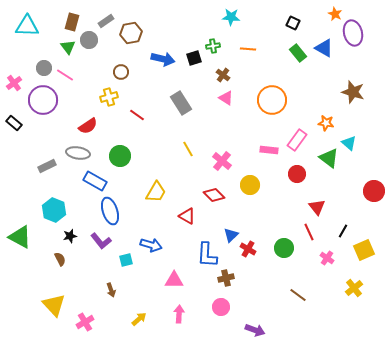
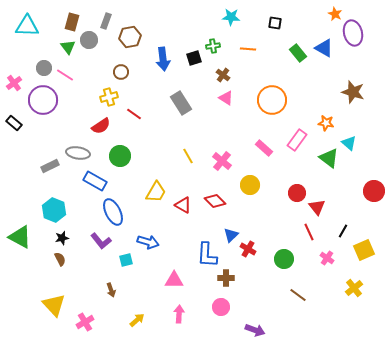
gray rectangle at (106, 21): rotated 35 degrees counterclockwise
black square at (293, 23): moved 18 px left; rotated 16 degrees counterclockwise
brown hexagon at (131, 33): moved 1 px left, 4 px down
blue arrow at (163, 59): rotated 70 degrees clockwise
red line at (137, 115): moved 3 px left, 1 px up
red semicircle at (88, 126): moved 13 px right
yellow line at (188, 149): moved 7 px down
pink rectangle at (269, 150): moved 5 px left, 2 px up; rotated 36 degrees clockwise
gray rectangle at (47, 166): moved 3 px right
red circle at (297, 174): moved 19 px down
red diamond at (214, 195): moved 1 px right, 6 px down
blue ellipse at (110, 211): moved 3 px right, 1 px down; rotated 8 degrees counterclockwise
red triangle at (187, 216): moved 4 px left, 11 px up
black star at (70, 236): moved 8 px left, 2 px down
blue arrow at (151, 245): moved 3 px left, 3 px up
green circle at (284, 248): moved 11 px down
brown cross at (226, 278): rotated 14 degrees clockwise
yellow arrow at (139, 319): moved 2 px left, 1 px down
